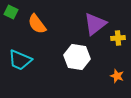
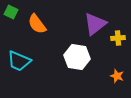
cyan trapezoid: moved 1 px left, 1 px down
